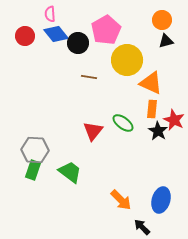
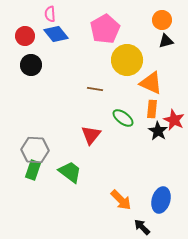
pink pentagon: moved 1 px left, 1 px up
black circle: moved 47 px left, 22 px down
brown line: moved 6 px right, 12 px down
green ellipse: moved 5 px up
red triangle: moved 2 px left, 4 px down
